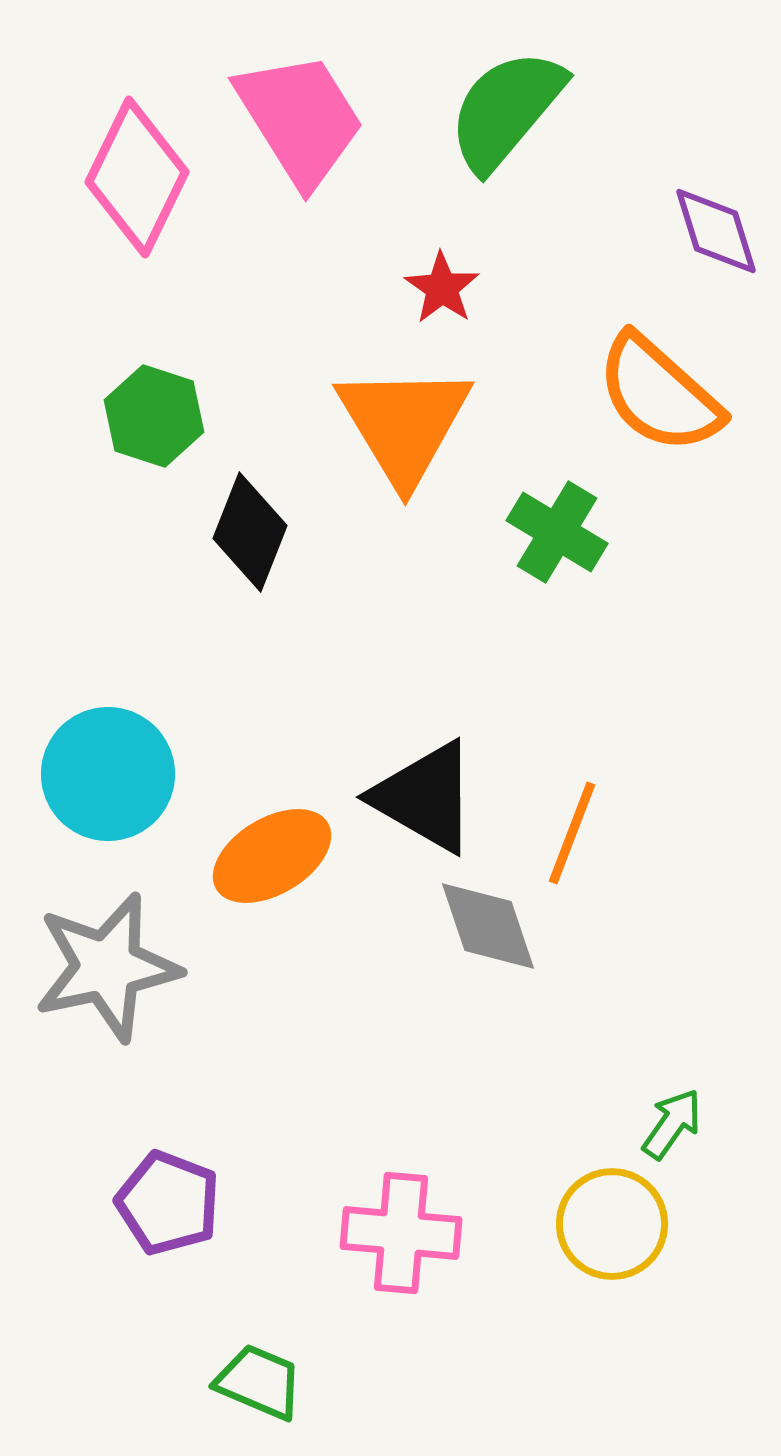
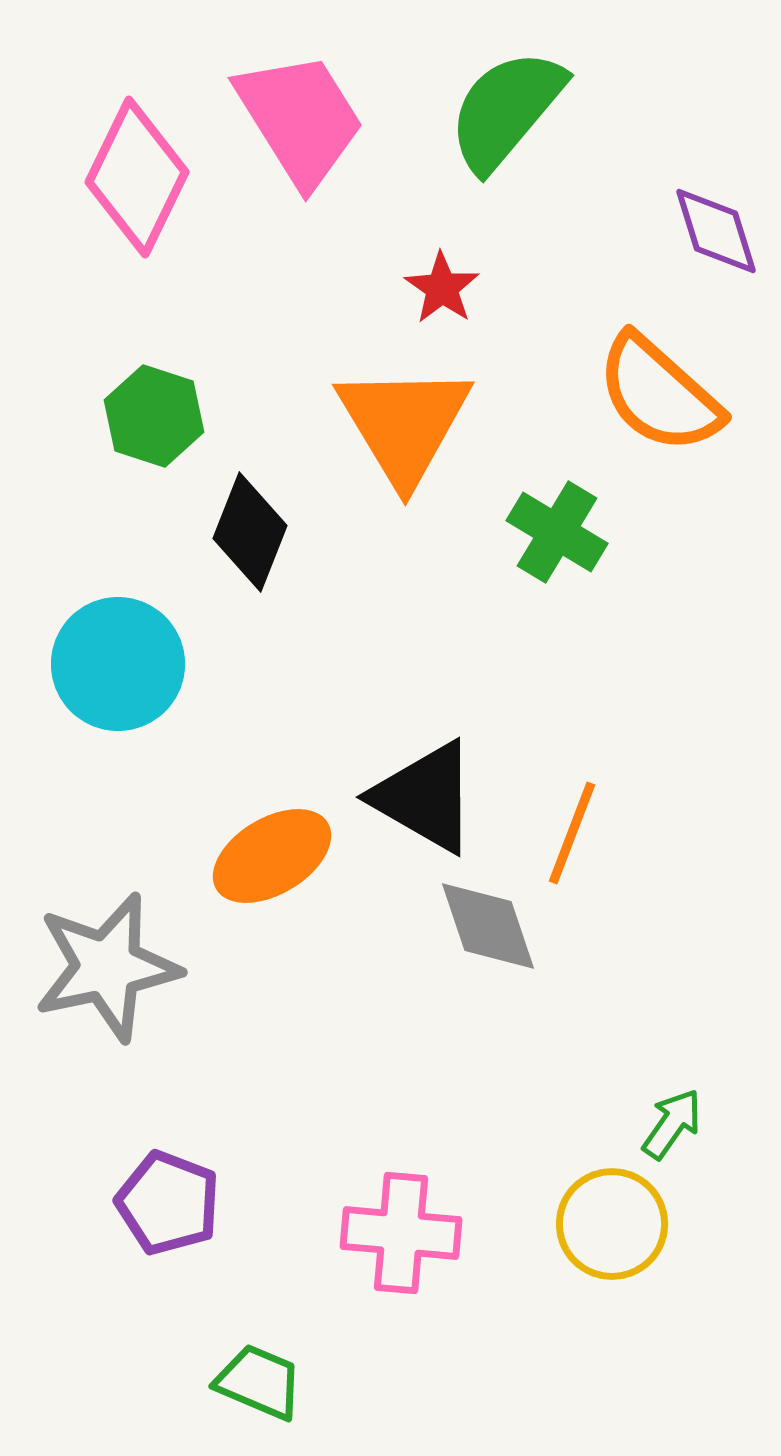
cyan circle: moved 10 px right, 110 px up
